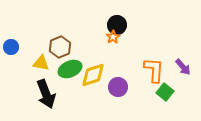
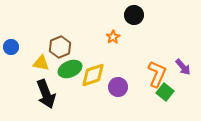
black circle: moved 17 px right, 10 px up
orange L-shape: moved 3 px right, 4 px down; rotated 20 degrees clockwise
